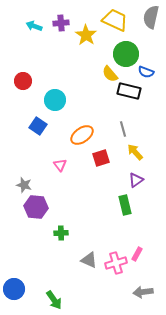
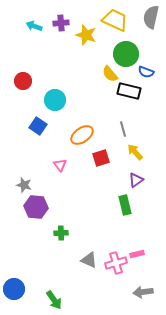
yellow star: rotated 15 degrees counterclockwise
pink rectangle: rotated 48 degrees clockwise
